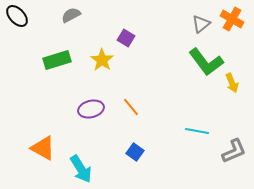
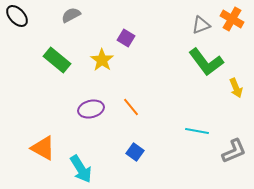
gray triangle: moved 1 px down; rotated 18 degrees clockwise
green rectangle: rotated 56 degrees clockwise
yellow arrow: moved 4 px right, 5 px down
